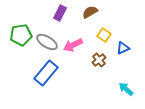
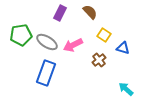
brown semicircle: rotated 77 degrees clockwise
blue triangle: rotated 40 degrees clockwise
blue rectangle: rotated 20 degrees counterclockwise
